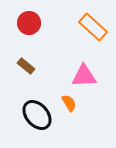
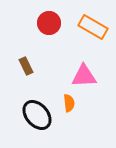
red circle: moved 20 px right
orange rectangle: rotated 12 degrees counterclockwise
brown rectangle: rotated 24 degrees clockwise
orange semicircle: rotated 24 degrees clockwise
